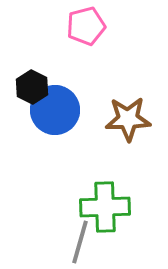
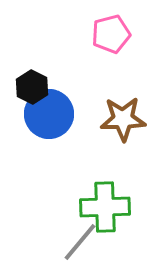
pink pentagon: moved 25 px right, 8 px down
blue circle: moved 6 px left, 4 px down
brown star: moved 5 px left
gray line: rotated 24 degrees clockwise
